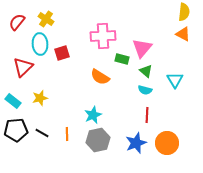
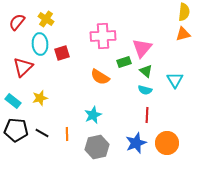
orange triangle: rotated 42 degrees counterclockwise
green rectangle: moved 2 px right, 3 px down; rotated 32 degrees counterclockwise
black pentagon: rotated 10 degrees clockwise
gray hexagon: moved 1 px left, 7 px down
